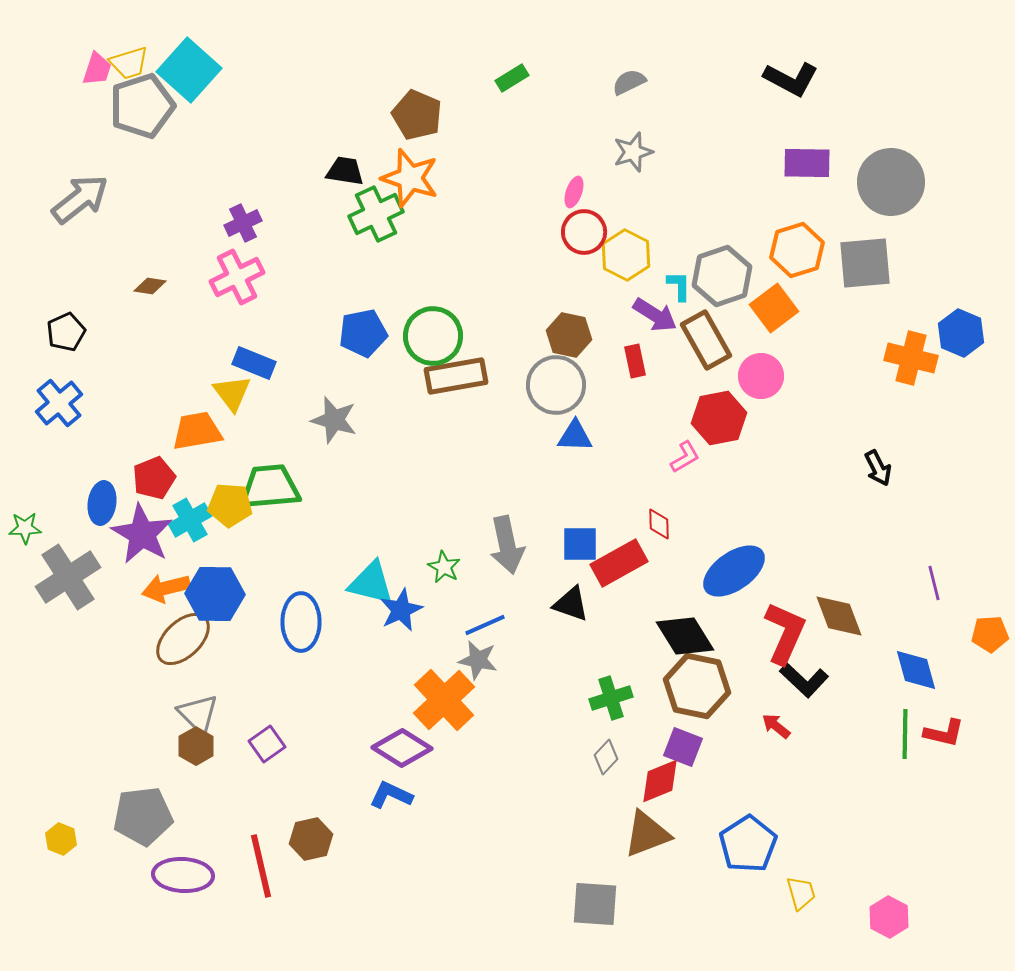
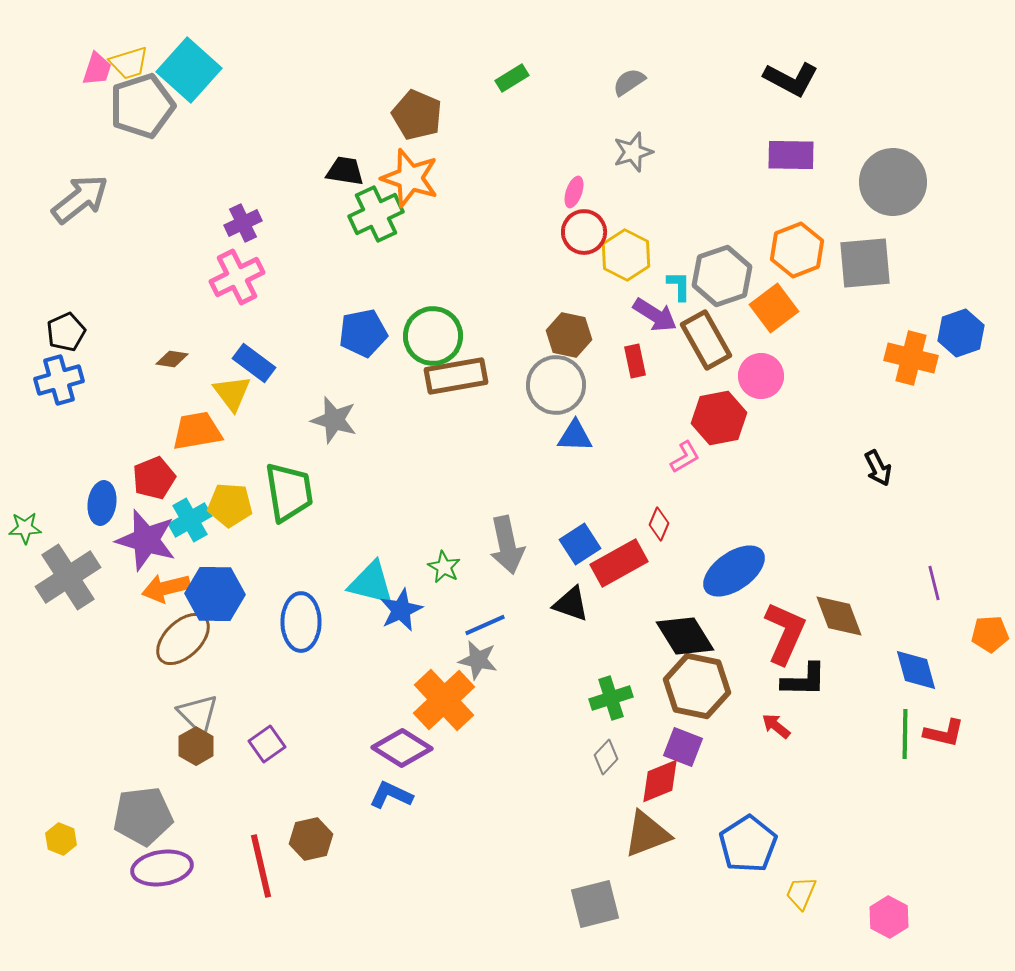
gray semicircle at (629, 82): rotated 8 degrees counterclockwise
purple rectangle at (807, 163): moved 16 px left, 8 px up
gray circle at (891, 182): moved 2 px right
orange hexagon at (797, 250): rotated 4 degrees counterclockwise
brown diamond at (150, 286): moved 22 px right, 73 px down
blue hexagon at (961, 333): rotated 18 degrees clockwise
blue rectangle at (254, 363): rotated 15 degrees clockwise
blue cross at (59, 403): moved 23 px up; rotated 24 degrees clockwise
green trapezoid at (270, 487): moved 19 px right, 5 px down; rotated 86 degrees clockwise
red diamond at (659, 524): rotated 24 degrees clockwise
purple star at (142, 534): moved 4 px right, 6 px down; rotated 14 degrees counterclockwise
blue square at (580, 544): rotated 33 degrees counterclockwise
black L-shape at (804, 680): rotated 42 degrees counterclockwise
purple ellipse at (183, 875): moved 21 px left, 7 px up; rotated 12 degrees counterclockwise
yellow trapezoid at (801, 893): rotated 141 degrees counterclockwise
gray square at (595, 904): rotated 18 degrees counterclockwise
